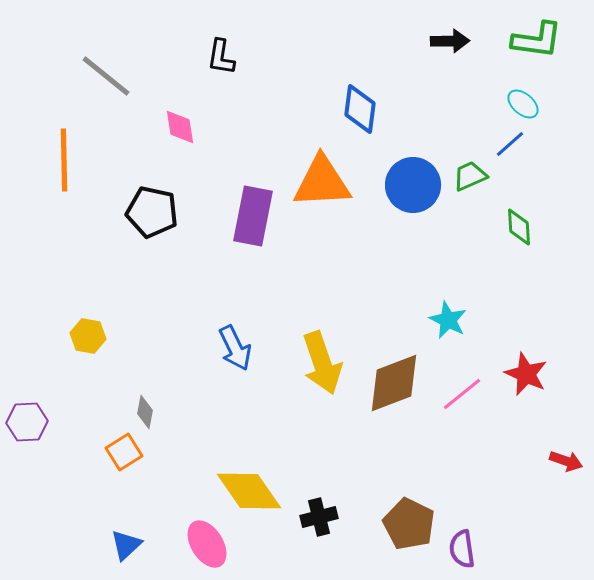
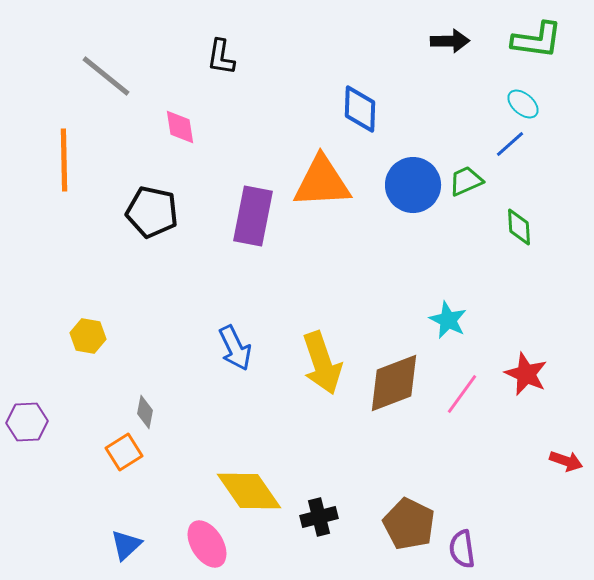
blue diamond: rotated 6 degrees counterclockwise
green trapezoid: moved 4 px left, 5 px down
pink line: rotated 15 degrees counterclockwise
